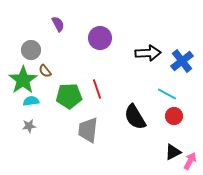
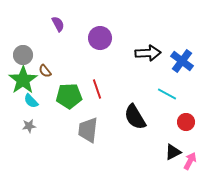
gray circle: moved 8 px left, 5 px down
blue cross: rotated 15 degrees counterclockwise
cyan semicircle: rotated 126 degrees counterclockwise
red circle: moved 12 px right, 6 px down
